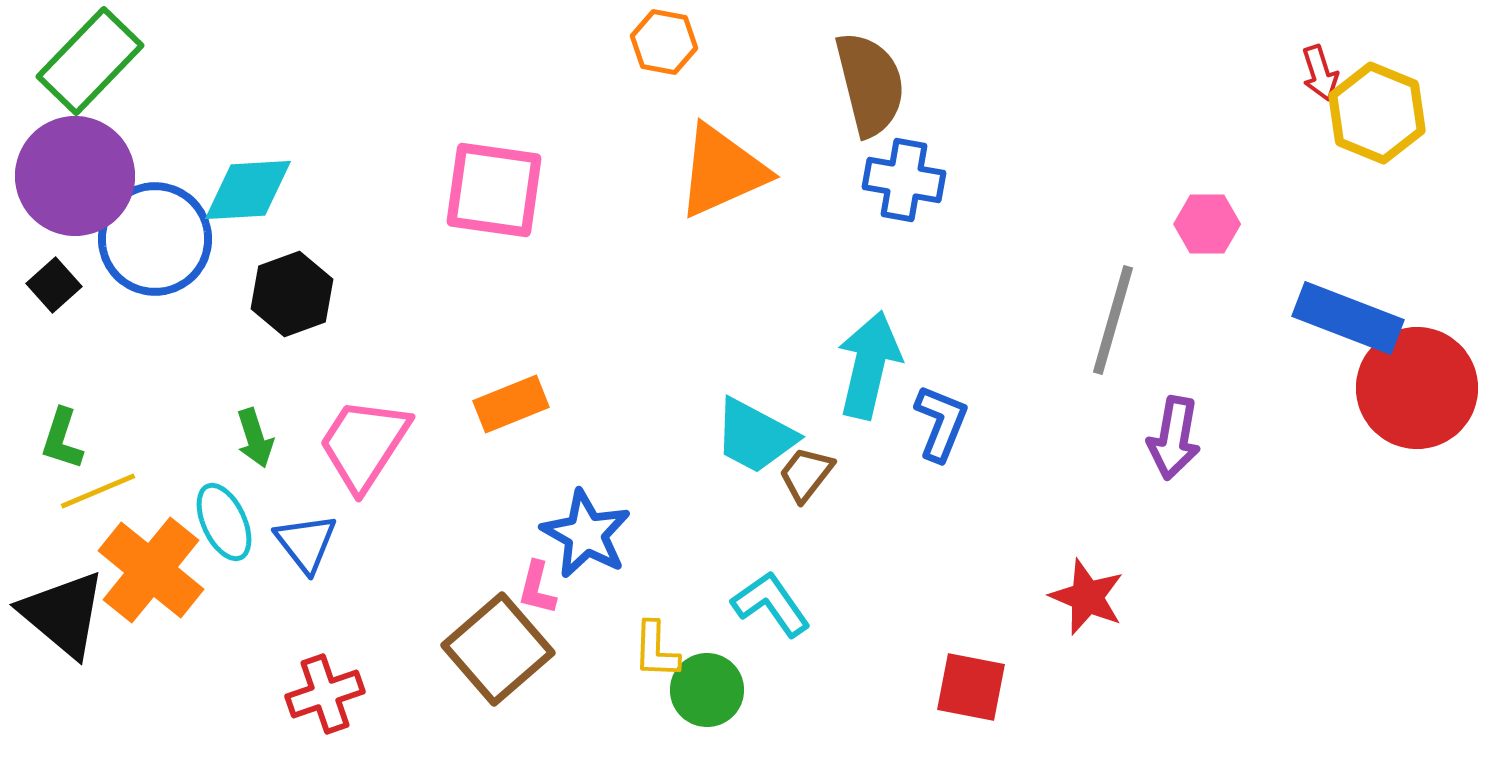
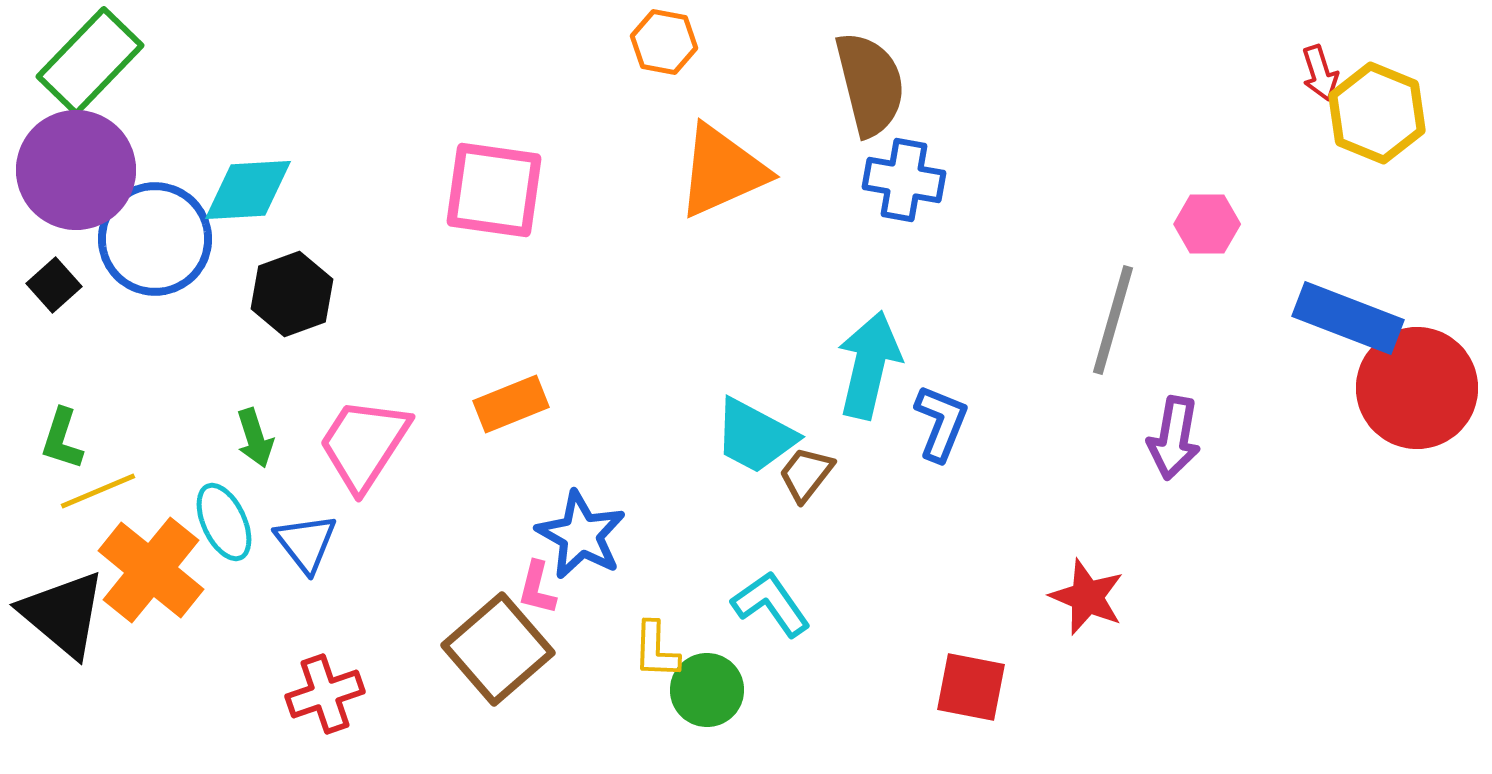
purple circle: moved 1 px right, 6 px up
blue star: moved 5 px left, 1 px down
